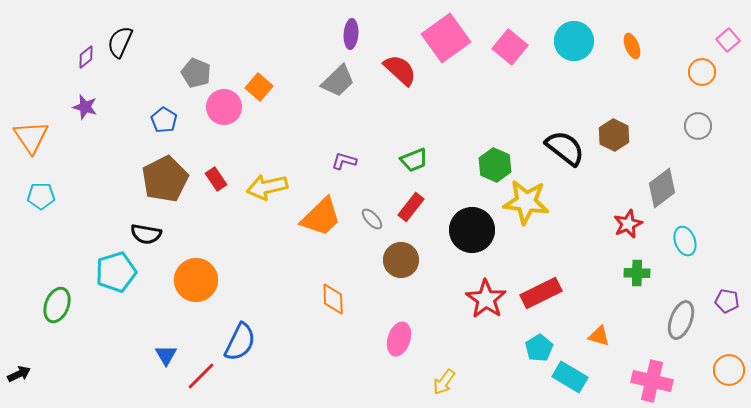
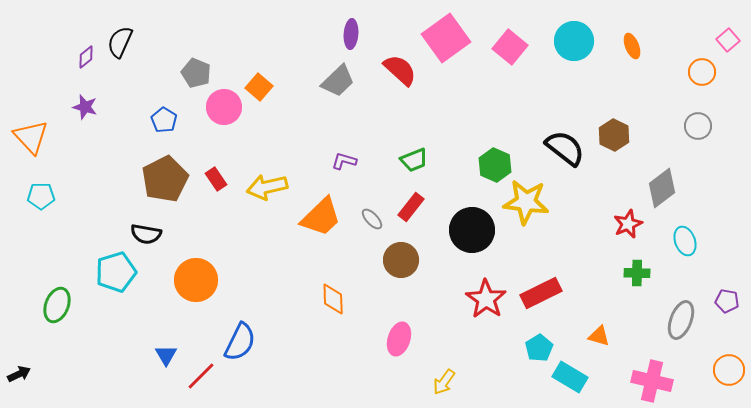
orange triangle at (31, 137): rotated 9 degrees counterclockwise
